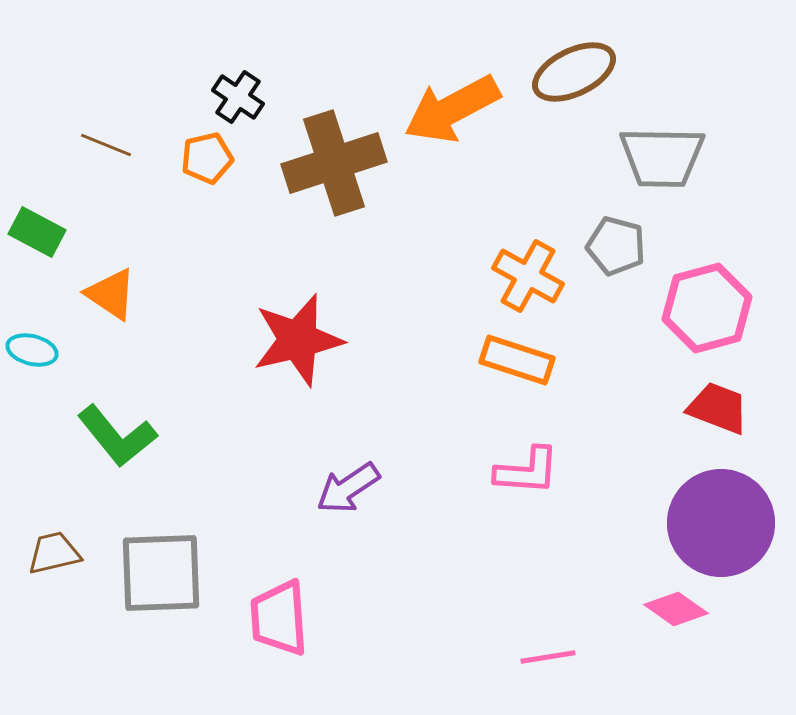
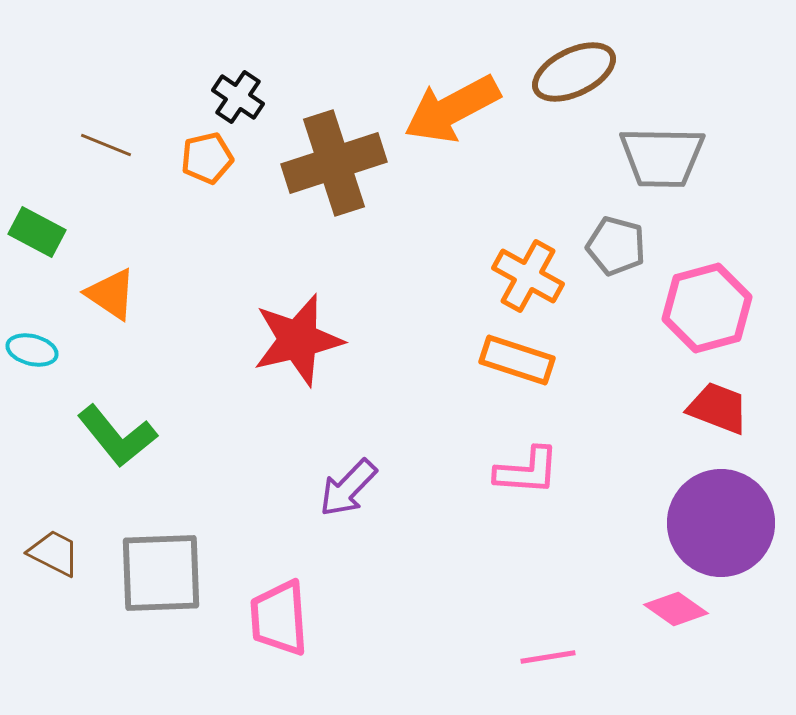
purple arrow: rotated 12 degrees counterclockwise
brown trapezoid: rotated 40 degrees clockwise
